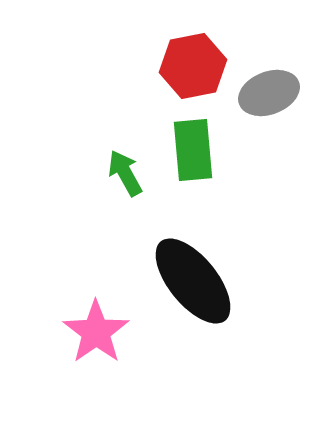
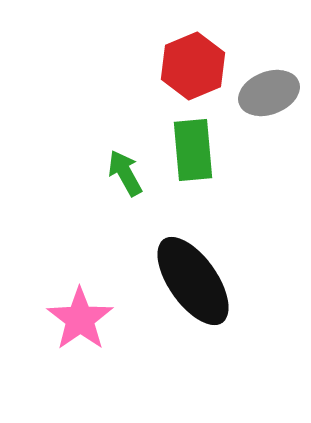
red hexagon: rotated 12 degrees counterclockwise
black ellipse: rotated 4 degrees clockwise
pink star: moved 16 px left, 13 px up
